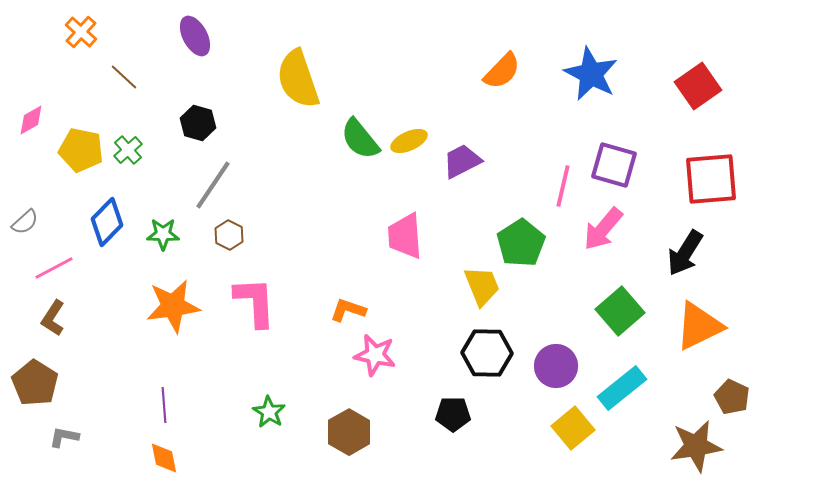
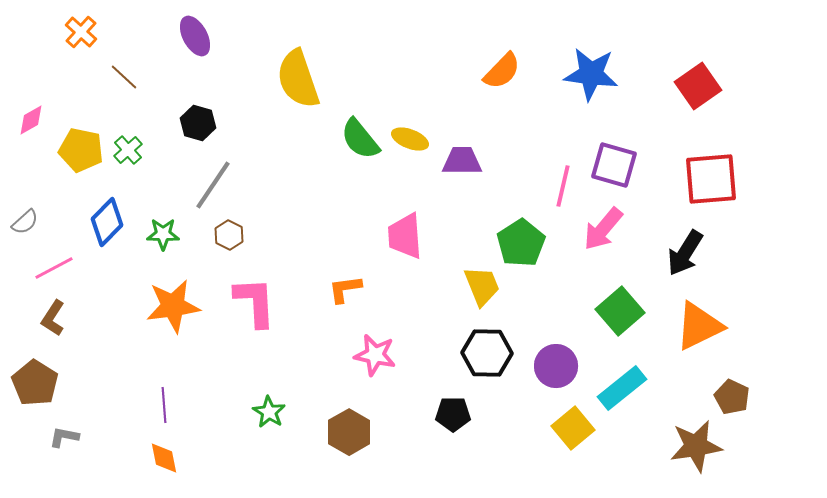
blue star at (591, 74): rotated 20 degrees counterclockwise
yellow ellipse at (409, 141): moved 1 px right, 2 px up; rotated 45 degrees clockwise
purple trapezoid at (462, 161): rotated 27 degrees clockwise
orange L-shape at (348, 310): moved 3 px left, 21 px up; rotated 27 degrees counterclockwise
